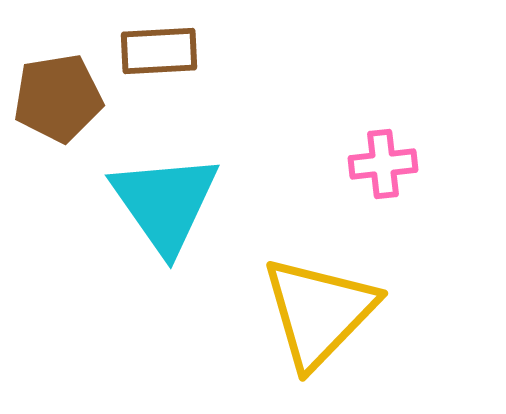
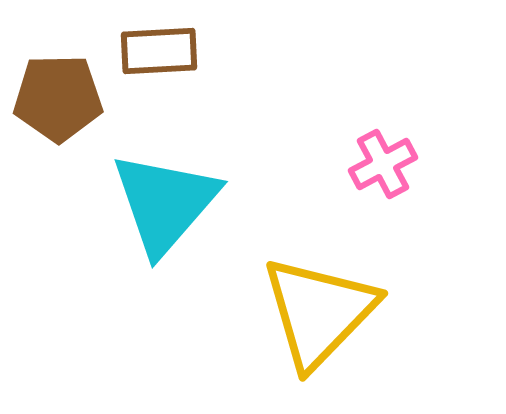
brown pentagon: rotated 8 degrees clockwise
pink cross: rotated 22 degrees counterclockwise
cyan triangle: rotated 16 degrees clockwise
